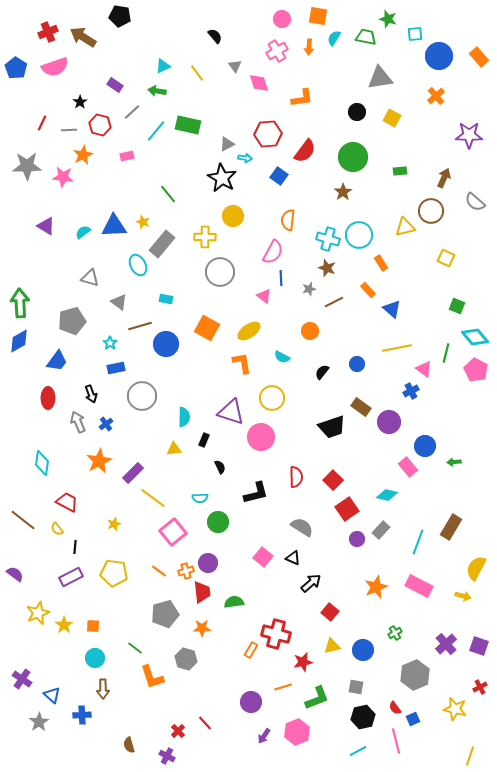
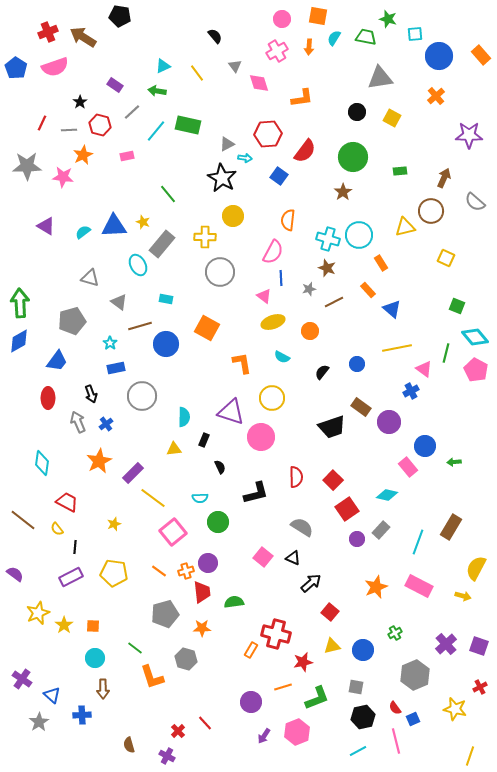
orange rectangle at (479, 57): moved 2 px right, 2 px up
yellow ellipse at (249, 331): moved 24 px right, 9 px up; rotated 15 degrees clockwise
